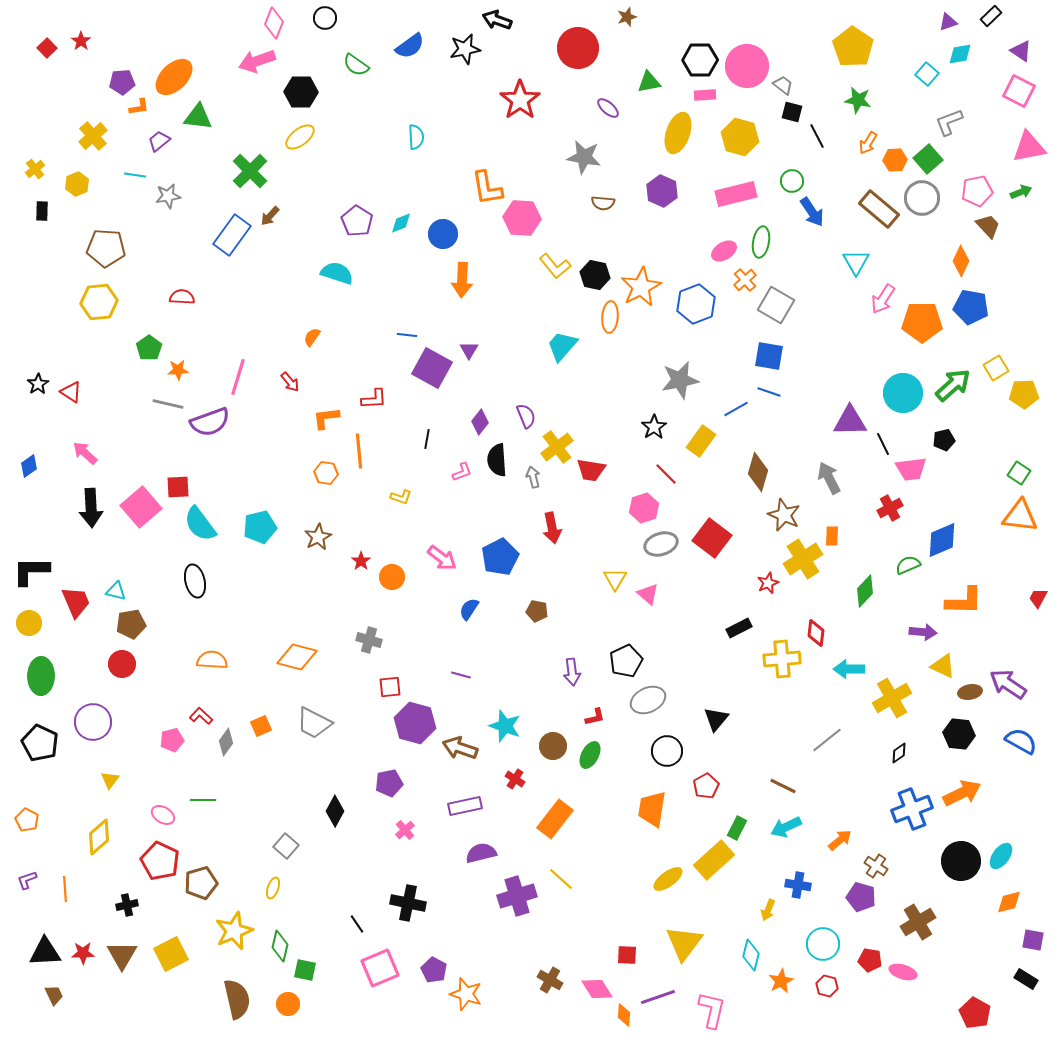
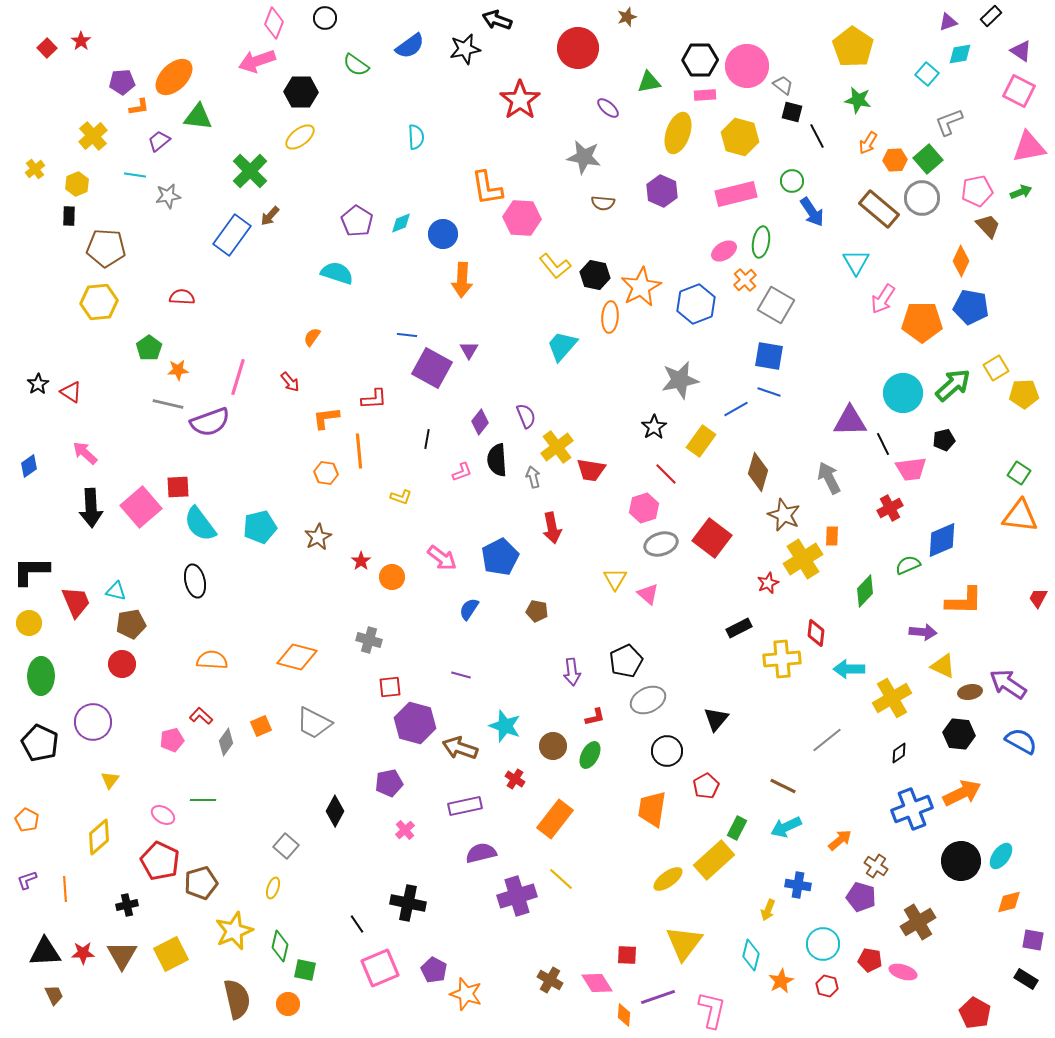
black rectangle at (42, 211): moved 27 px right, 5 px down
pink diamond at (597, 989): moved 6 px up
